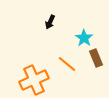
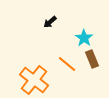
black arrow: rotated 24 degrees clockwise
brown rectangle: moved 4 px left, 1 px down
orange cross: rotated 28 degrees counterclockwise
